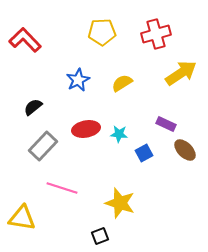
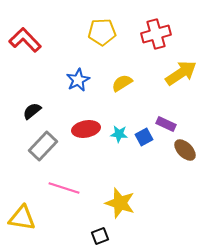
black semicircle: moved 1 px left, 4 px down
blue square: moved 16 px up
pink line: moved 2 px right
